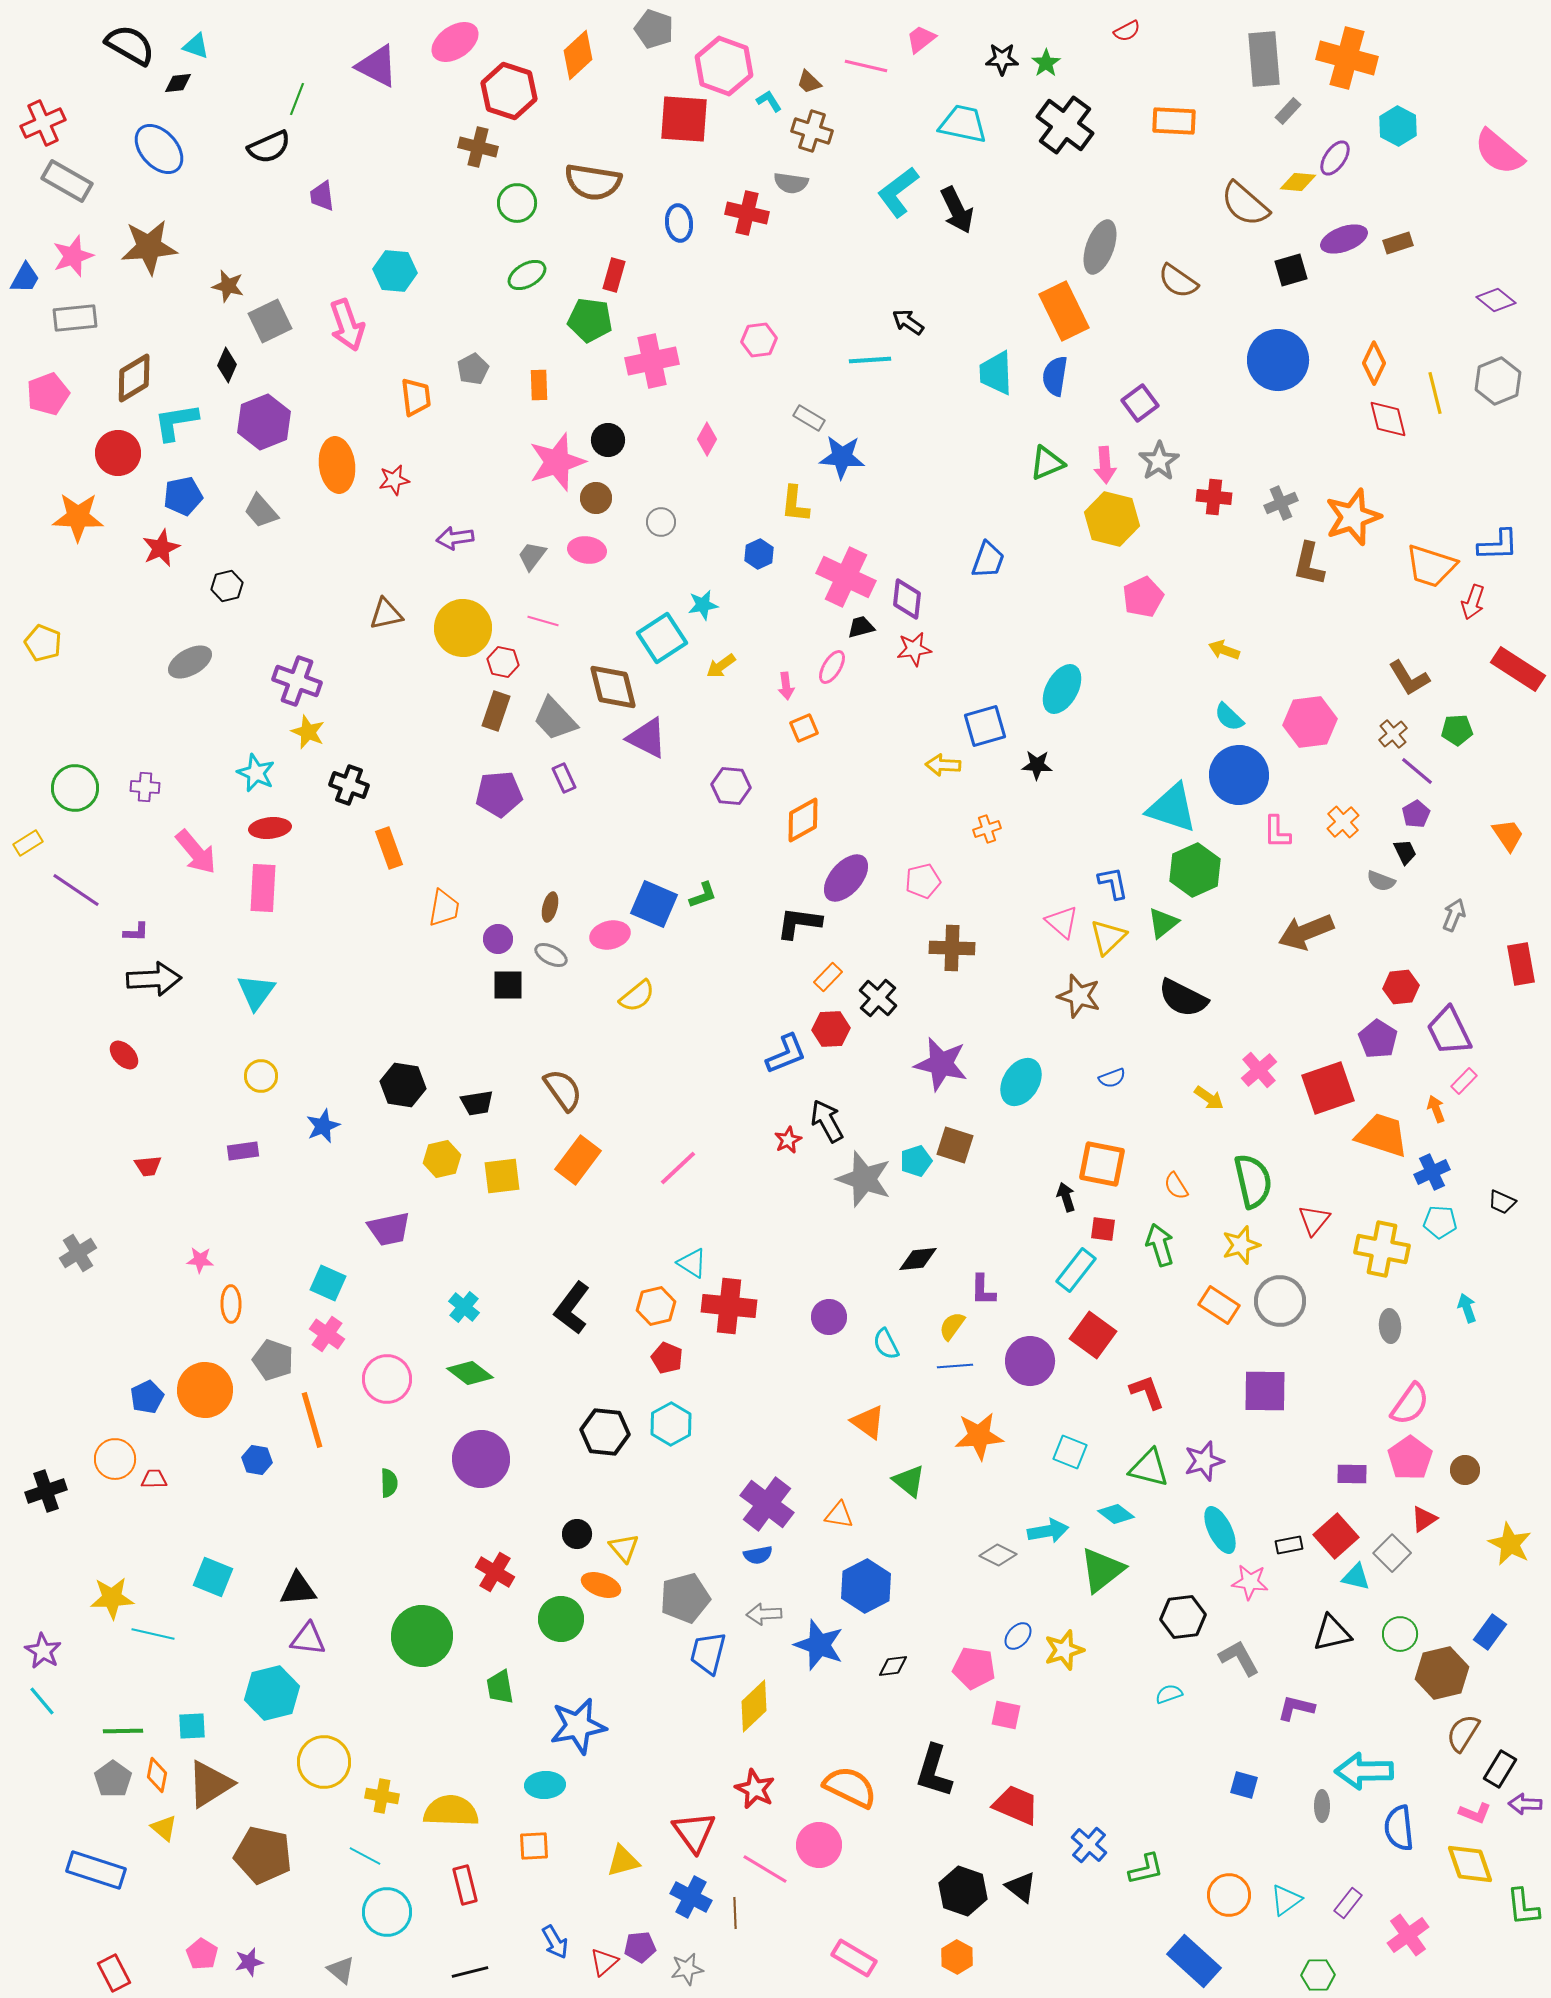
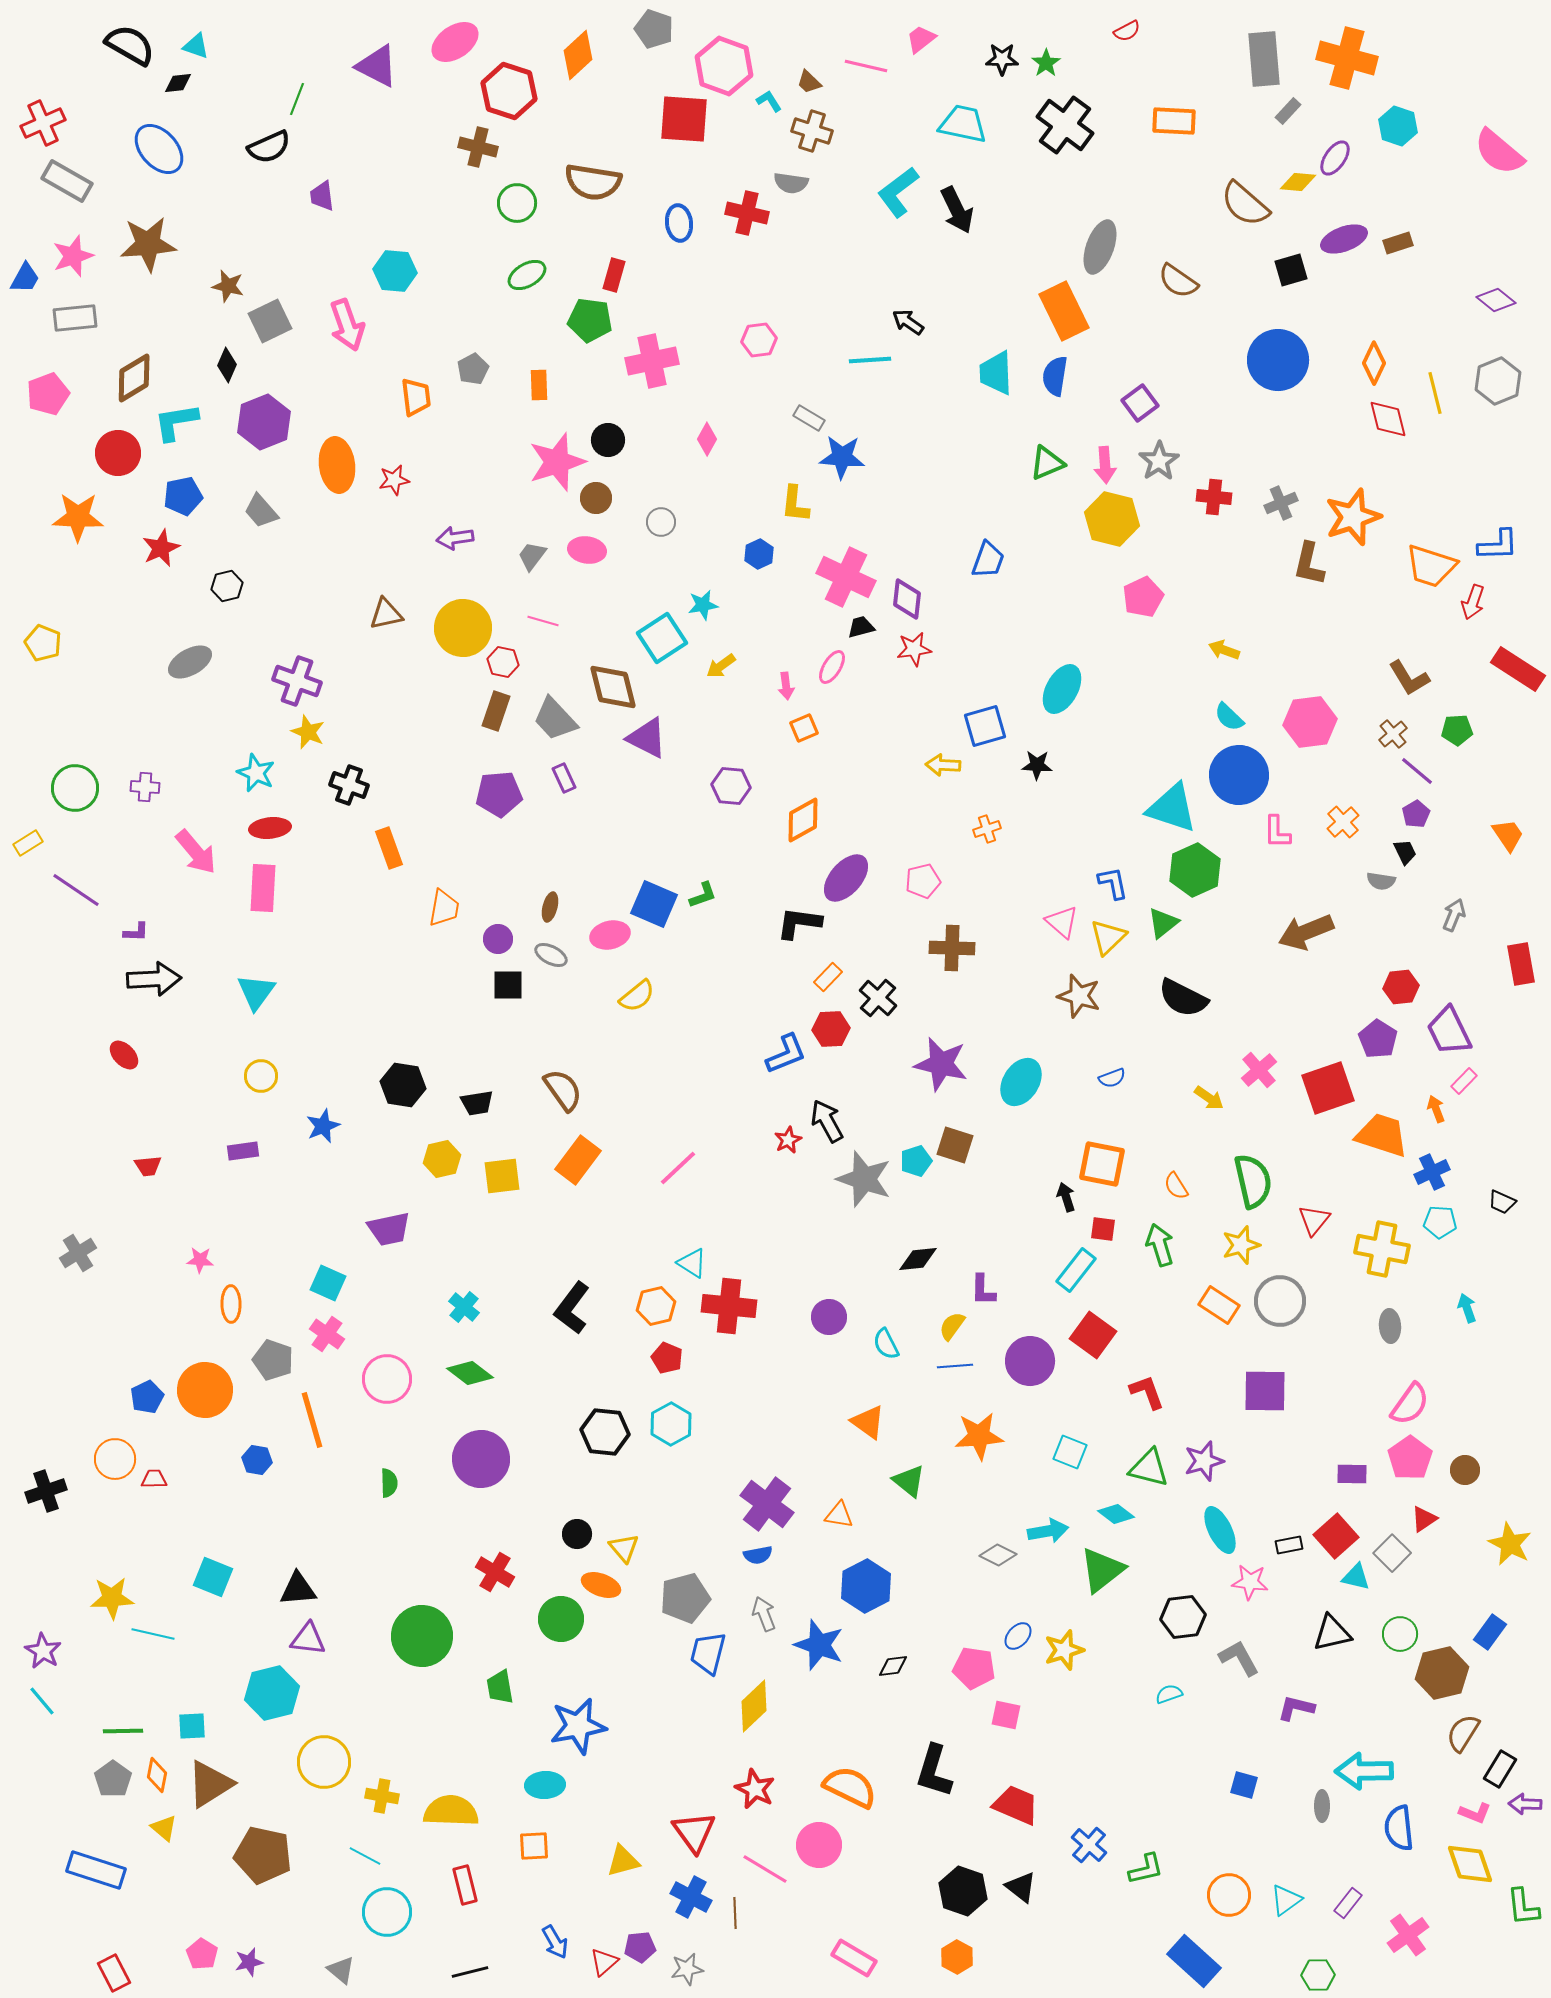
cyan hexagon at (1398, 126): rotated 9 degrees counterclockwise
brown star at (149, 247): moved 1 px left, 3 px up
gray semicircle at (1381, 881): rotated 12 degrees counterclockwise
gray arrow at (764, 1614): rotated 72 degrees clockwise
